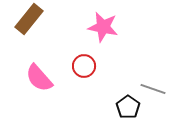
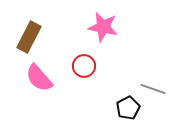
brown rectangle: moved 18 px down; rotated 12 degrees counterclockwise
black pentagon: moved 1 px down; rotated 10 degrees clockwise
